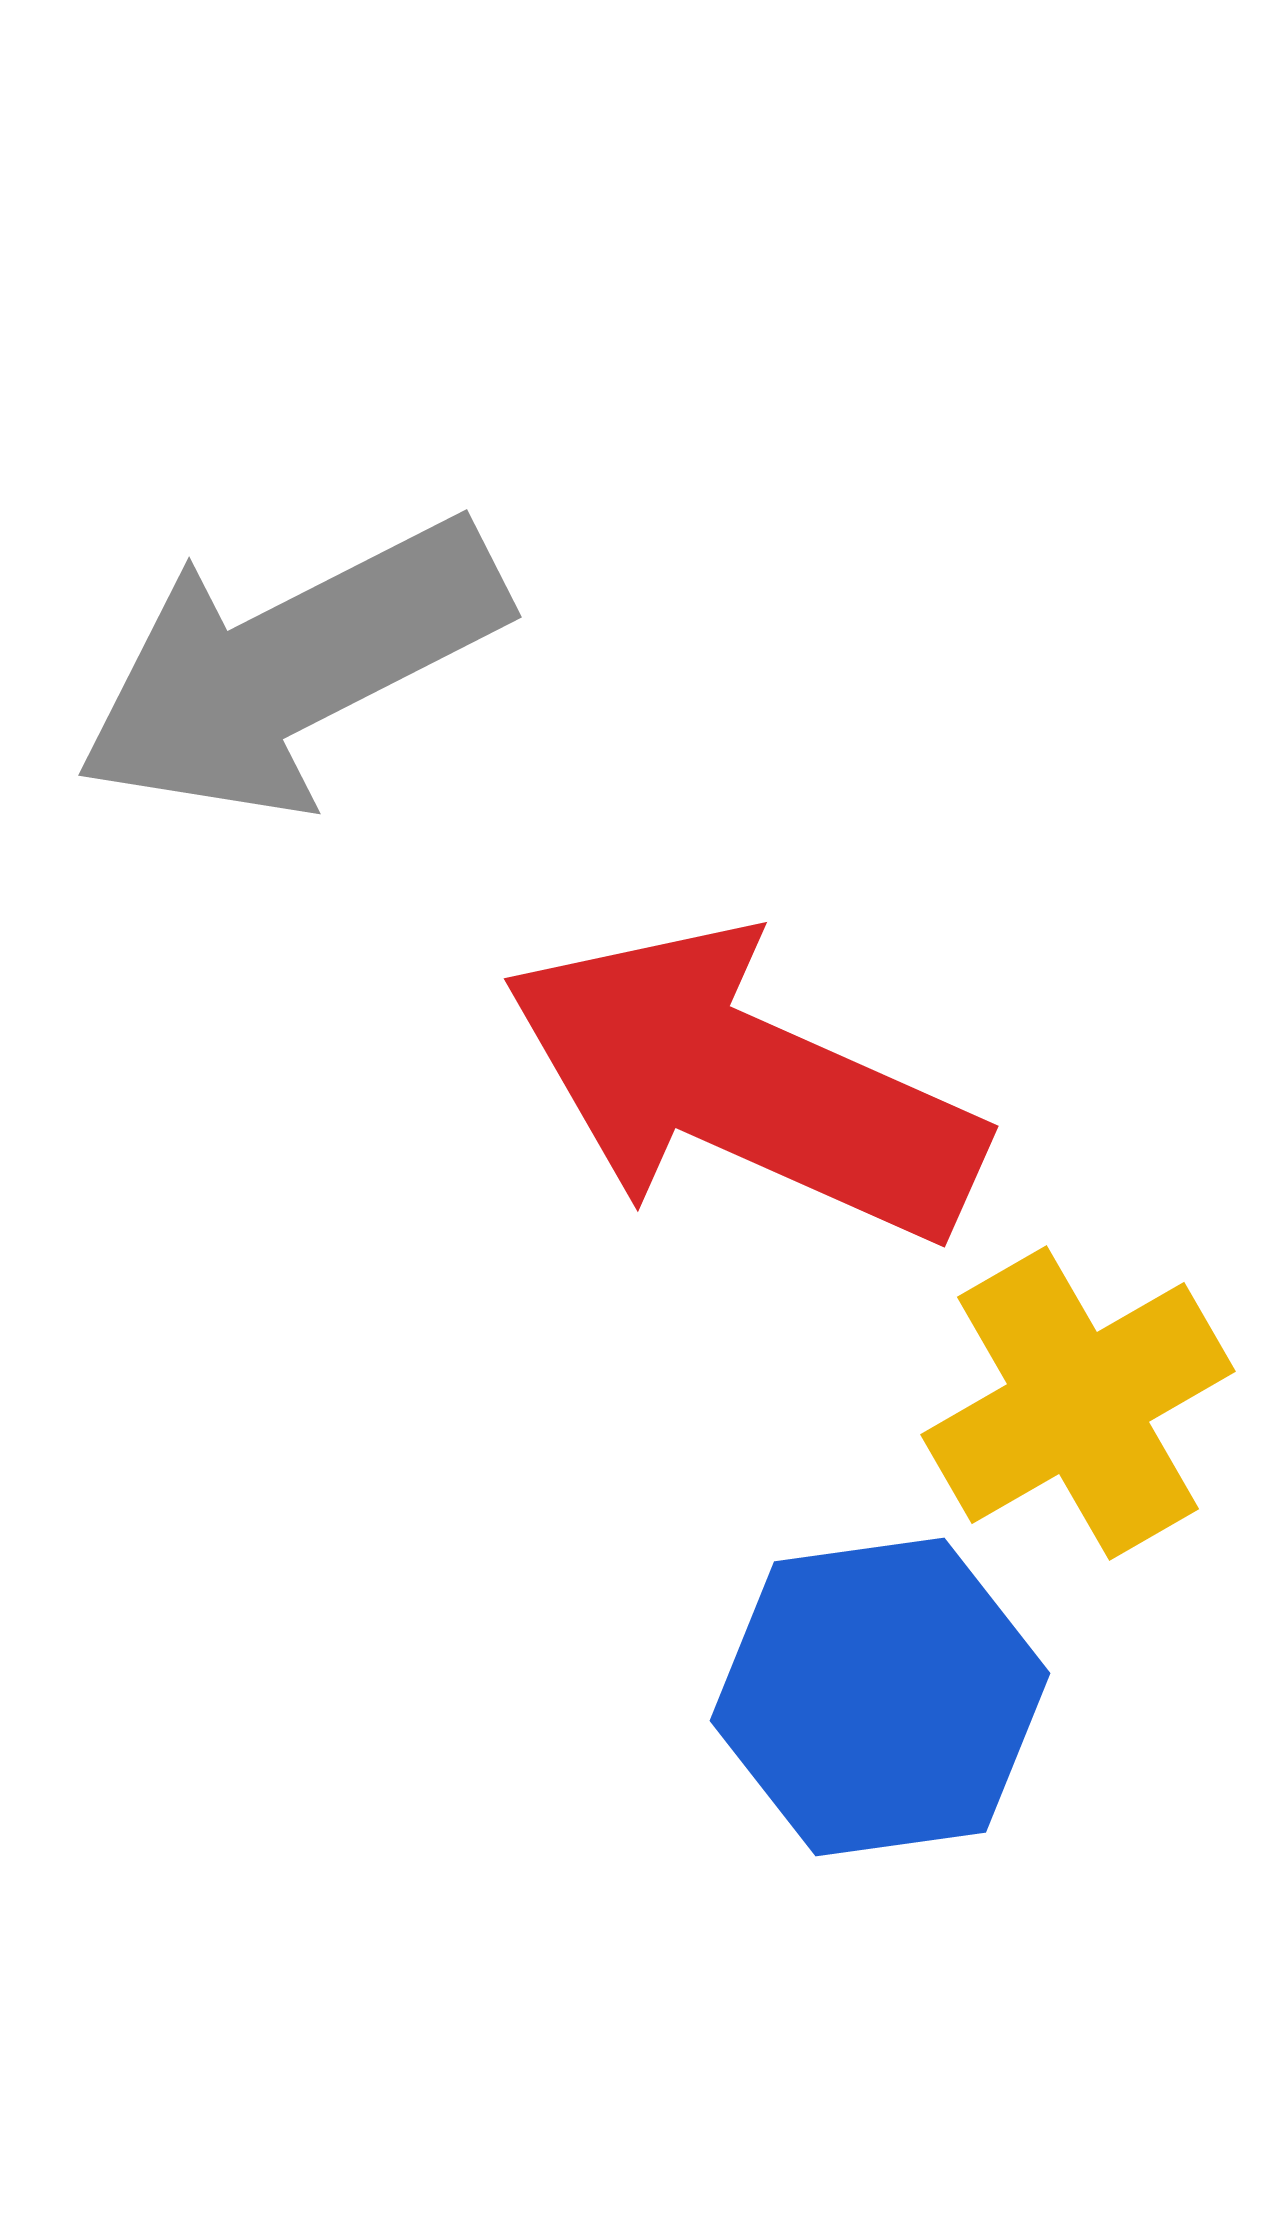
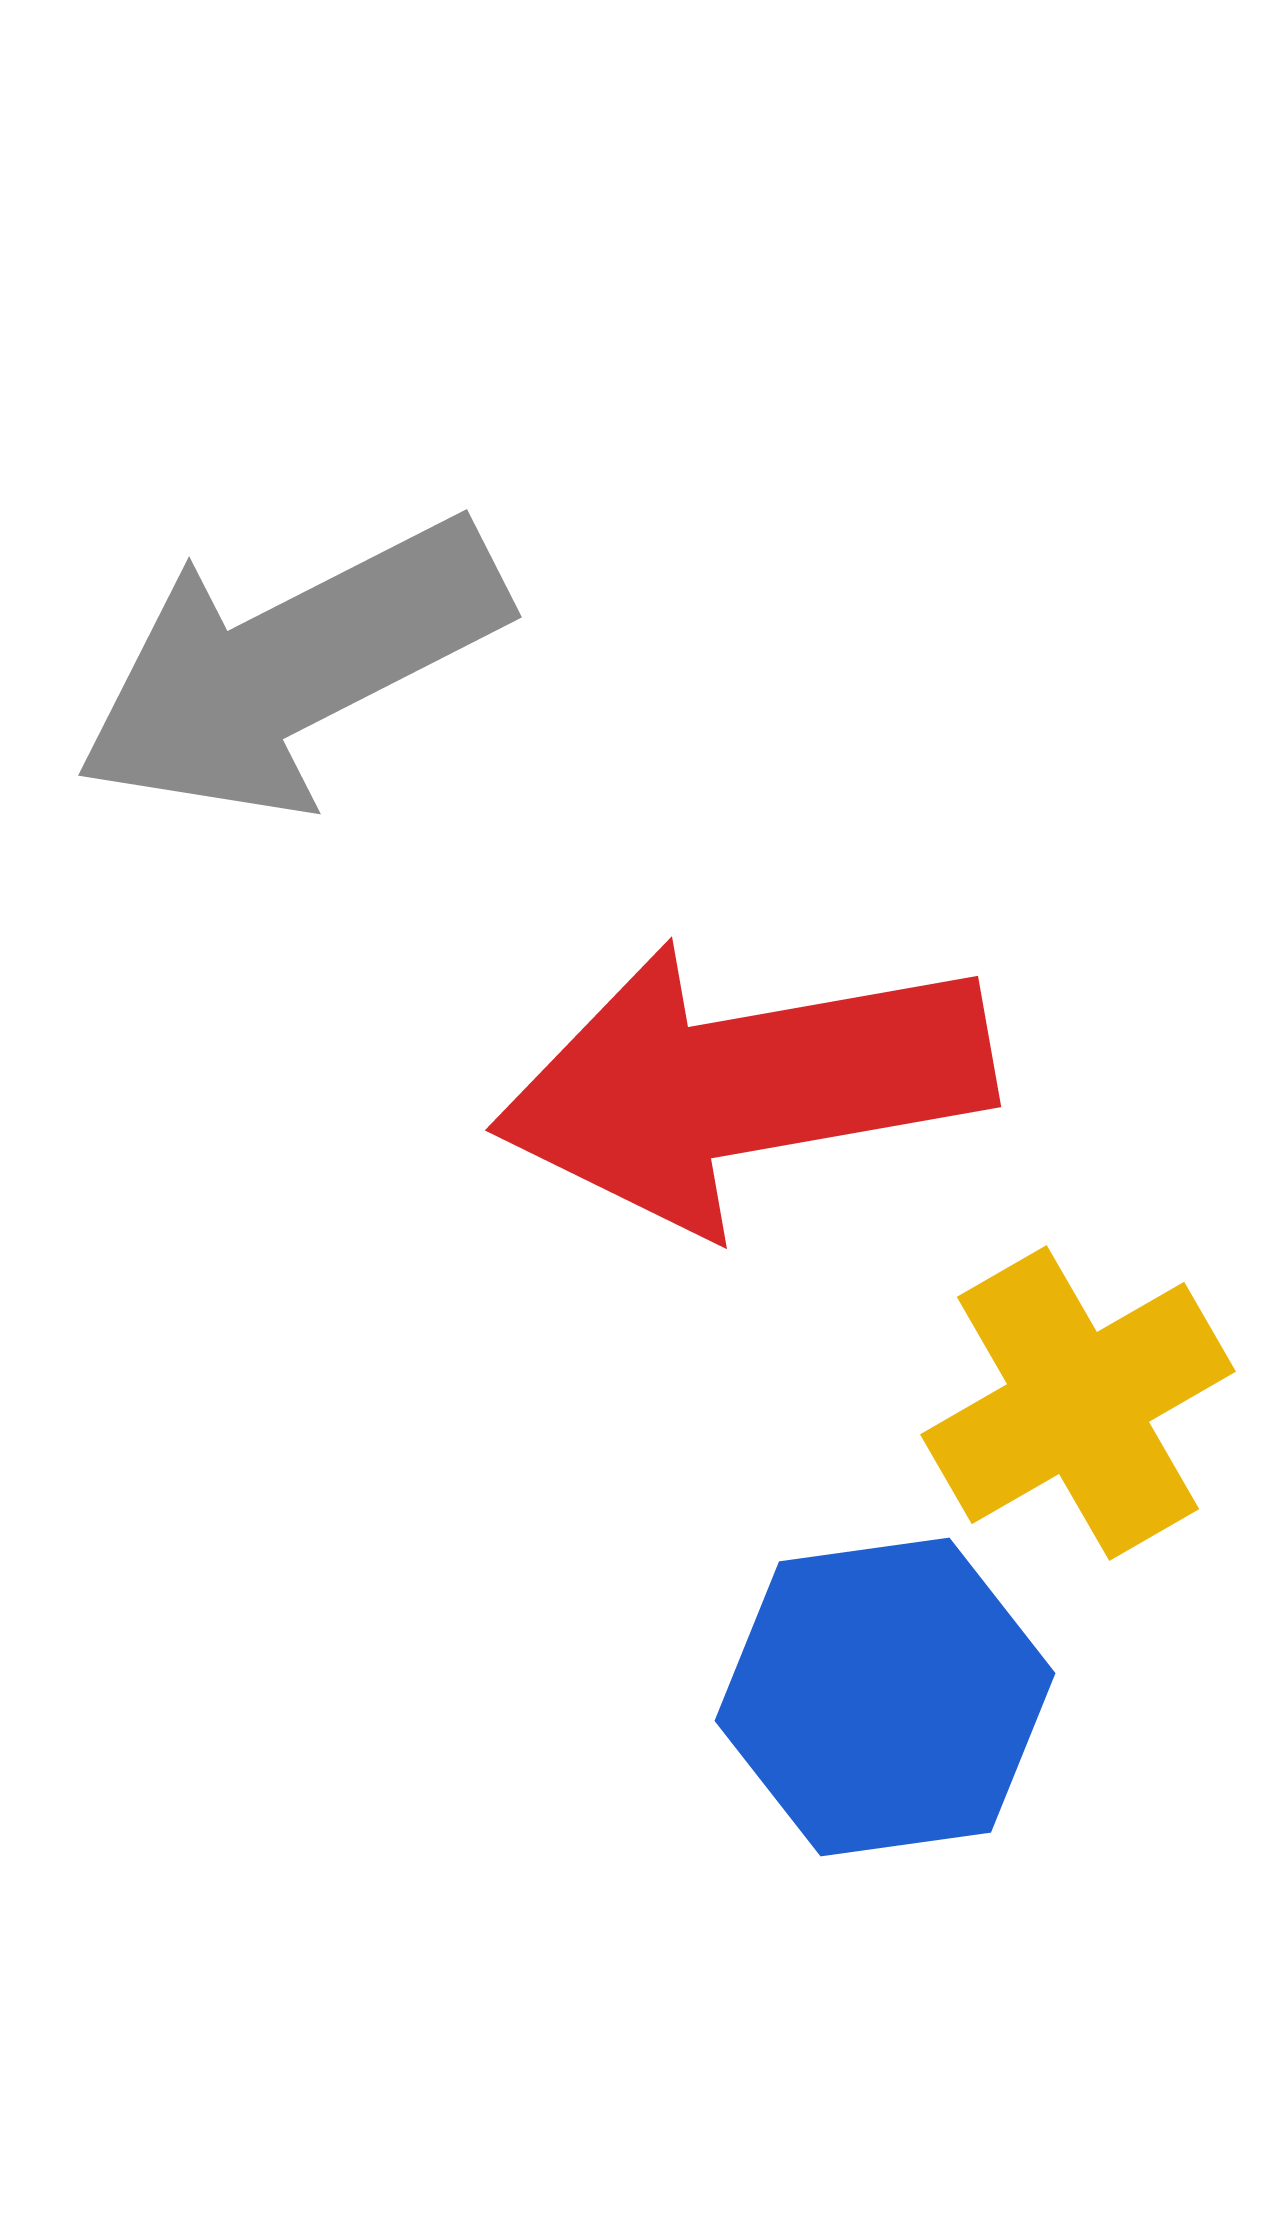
red arrow: rotated 34 degrees counterclockwise
blue hexagon: moved 5 px right
